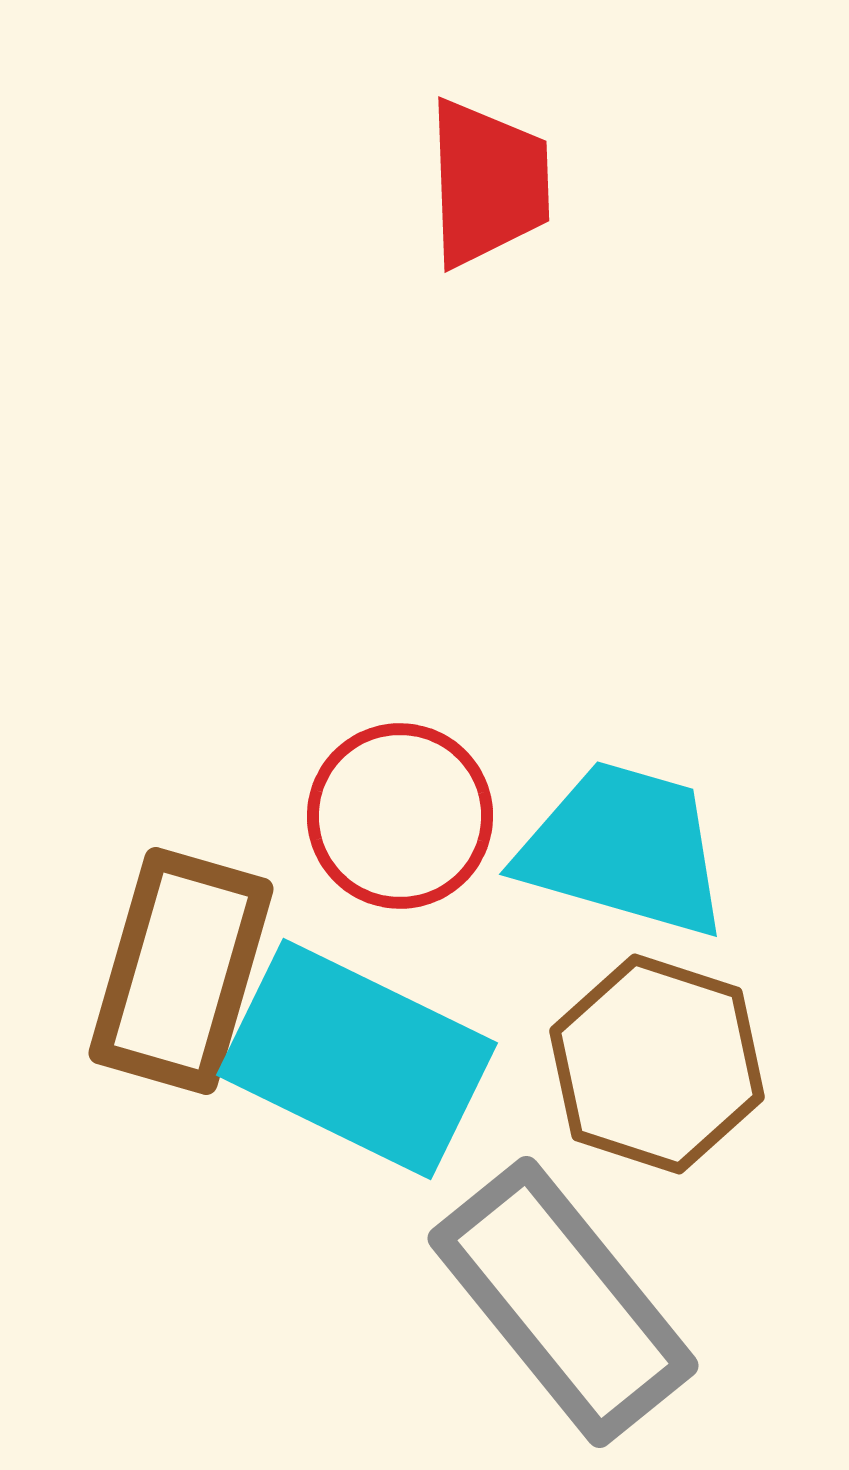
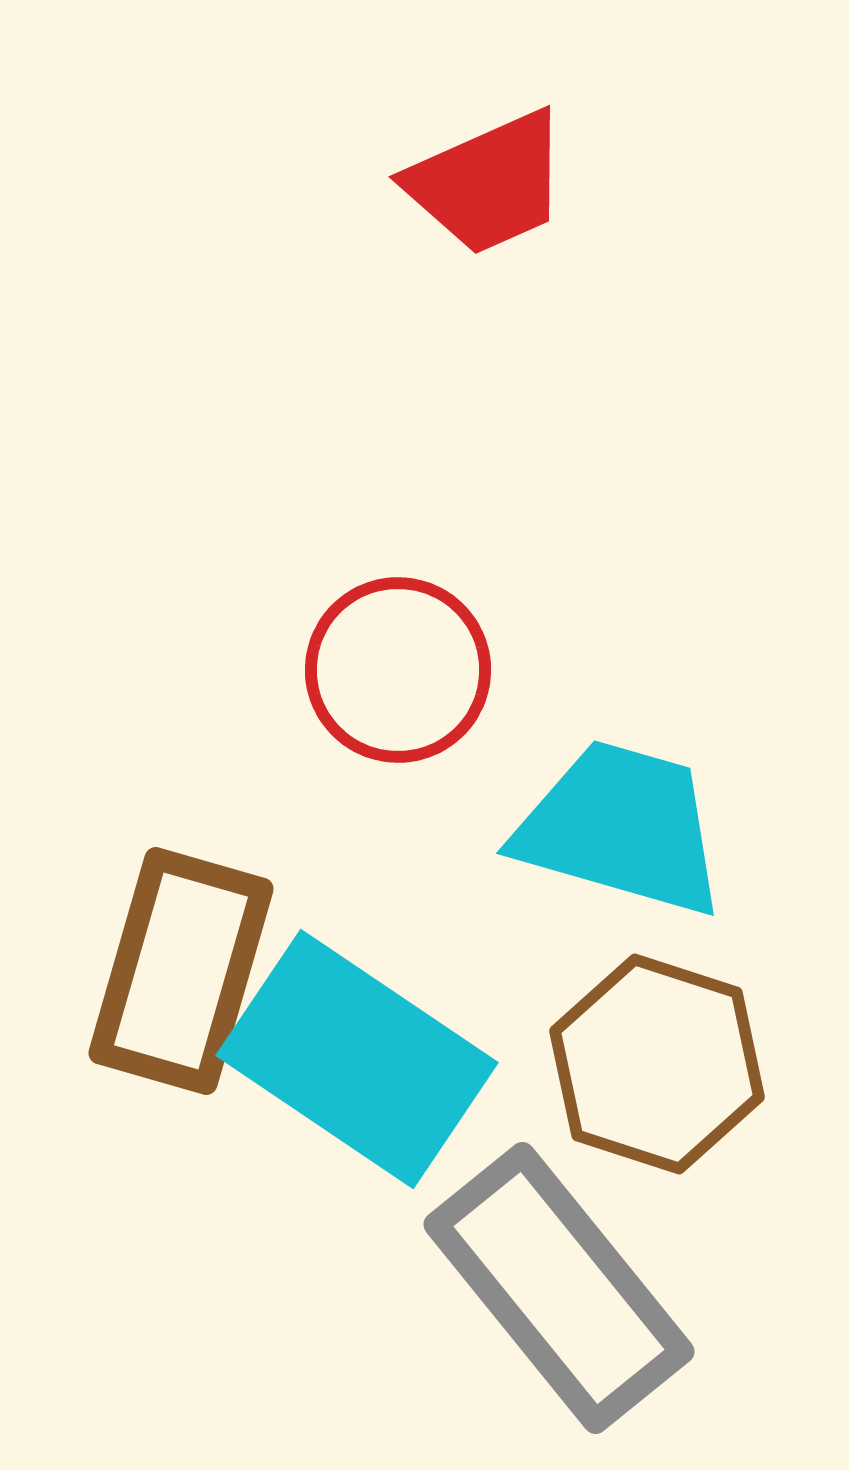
red trapezoid: rotated 68 degrees clockwise
red circle: moved 2 px left, 146 px up
cyan trapezoid: moved 3 px left, 21 px up
cyan rectangle: rotated 8 degrees clockwise
gray rectangle: moved 4 px left, 14 px up
